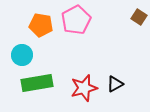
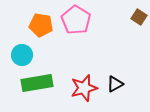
pink pentagon: rotated 12 degrees counterclockwise
